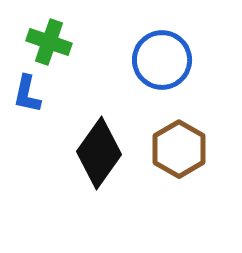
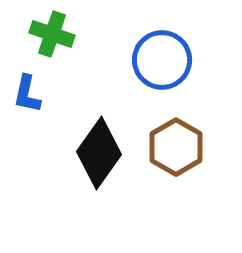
green cross: moved 3 px right, 8 px up
brown hexagon: moved 3 px left, 2 px up
